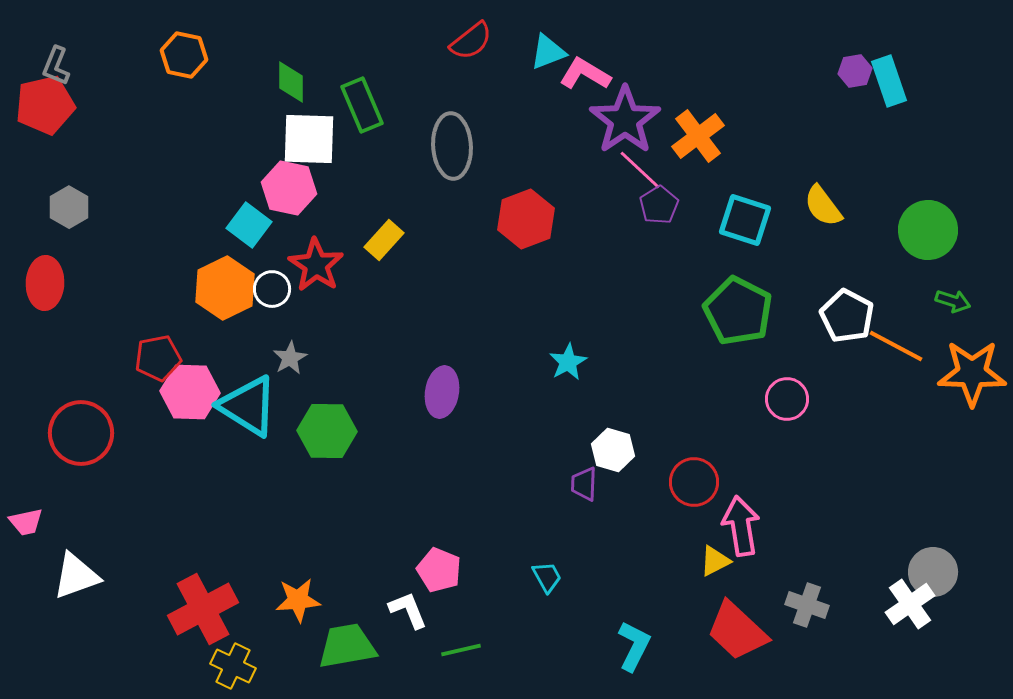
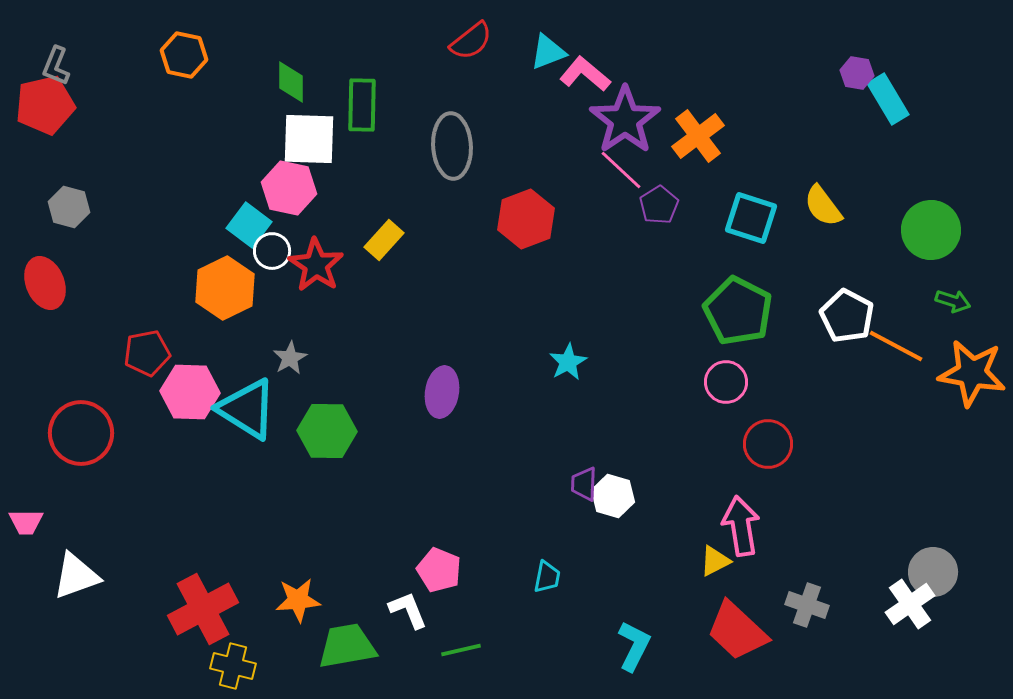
purple hexagon at (855, 71): moved 2 px right, 2 px down; rotated 20 degrees clockwise
pink L-shape at (585, 74): rotated 9 degrees clockwise
cyan rectangle at (889, 81): moved 1 px left, 18 px down; rotated 12 degrees counterclockwise
green rectangle at (362, 105): rotated 24 degrees clockwise
pink line at (640, 170): moved 19 px left
gray hexagon at (69, 207): rotated 15 degrees counterclockwise
cyan square at (745, 220): moved 6 px right, 2 px up
green circle at (928, 230): moved 3 px right
red ellipse at (45, 283): rotated 24 degrees counterclockwise
white circle at (272, 289): moved 38 px up
red pentagon at (158, 358): moved 11 px left, 5 px up
orange star at (972, 373): rotated 8 degrees clockwise
pink circle at (787, 399): moved 61 px left, 17 px up
cyan triangle at (248, 406): moved 1 px left, 3 px down
white hexagon at (613, 450): moved 46 px down
red circle at (694, 482): moved 74 px right, 38 px up
pink trapezoid at (26, 522): rotated 12 degrees clockwise
cyan trapezoid at (547, 577): rotated 40 degrees clockwise
yellow cross at (233, 666): rotated 12 degrees counterclockwise
